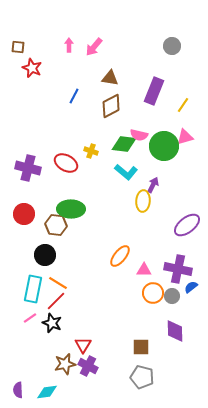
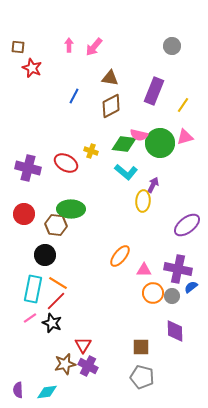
green circle at (164, 146): moved 4 px left, 3 px up
